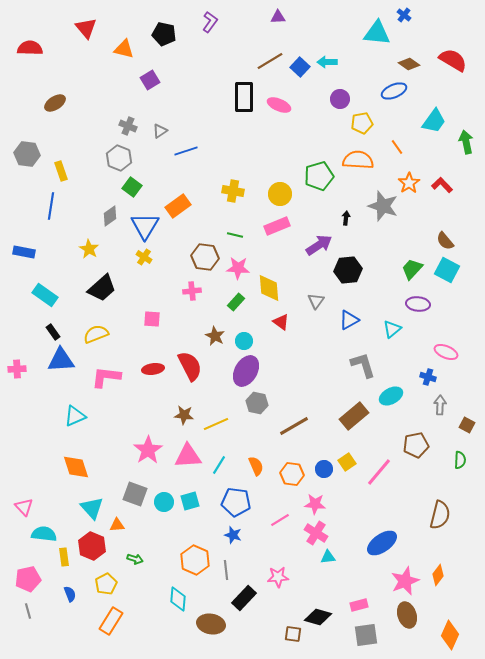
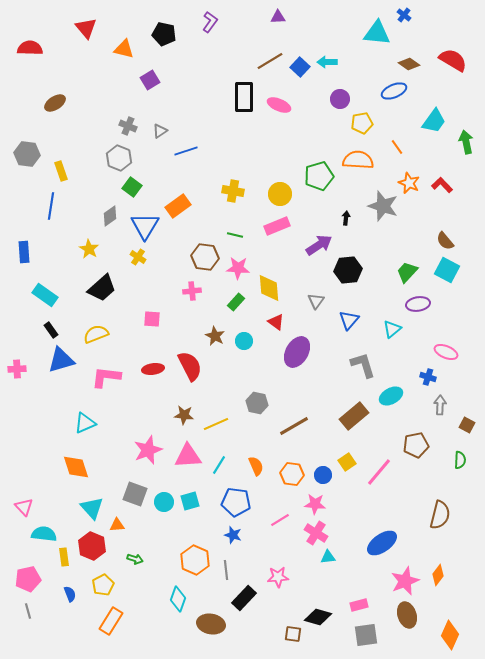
orange star at (409, 183): rotated 15 degrees counterclockwise
blue rectangle at (24, 252): rotated 75 degrees clockwise
yellow cross at (144, 257): moved 6 px left
green trapezoid at (412, 269): moved 5 px left, 3 px down
purple ellipse at (418, 304): rotated 15 degrees counterclockwise
blue triangle at (349, 320): rotated 20 degrees counterclockwise
red triangle at (281, 322): moved 5 px left
black rectangle at (53, 332): moved 2 px left, 2 px up
blue triangle at (61, 360): rotated 12 degrees counterclockwise
purple ellipse at (246, 371): moved 51 px right, 19 px up
cyan triangle at (75, 416): moved 10 px right, 7 px down
pink star at (148, 450): rotated 12 degrees clockwise
blue circle at (324, 469): moved 1 px left, 6 px down
yellow pentagon at (106, 584): moved 3 px left, 1 px down
cyan diamond at (178, 599): rotated 15 degrees clockwise
